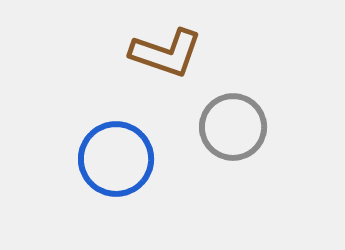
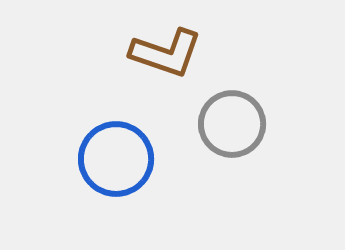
gray circle: moved 1 px left, 3 px up
